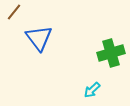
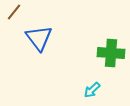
green cross: rotated 20 degrees clockwise
